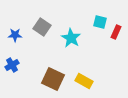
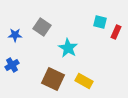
cyan star: moved 3 px left, 10 px down
